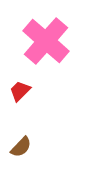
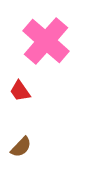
red trapezoid: rotated 80 degrees counterclockwise
